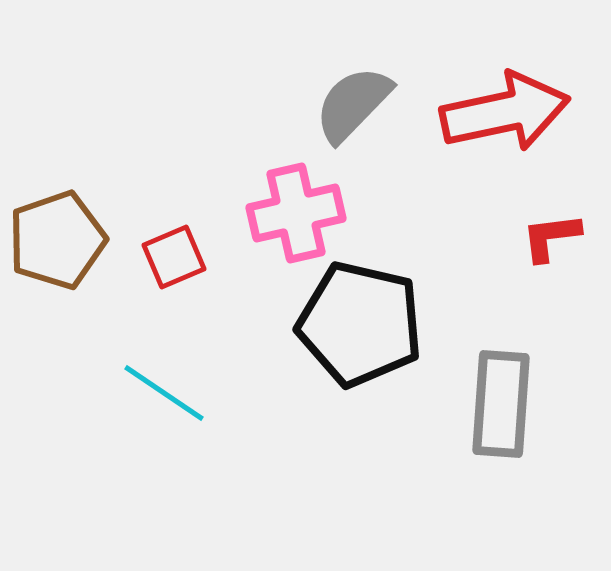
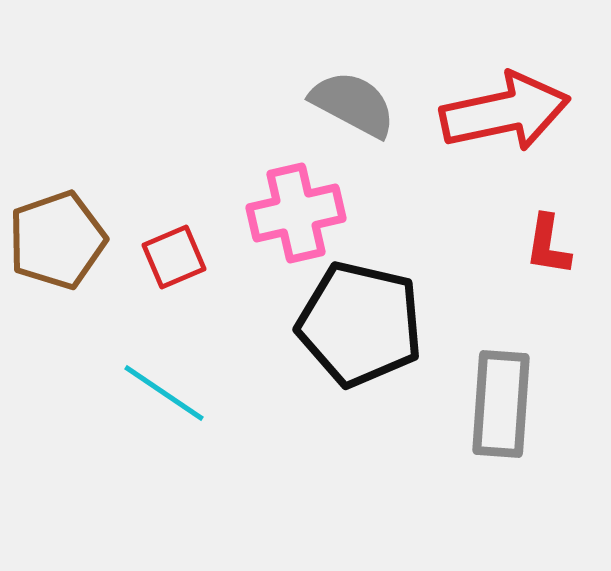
gray semicircle: rotated 74 degrees clockwise
red L-shape: moved 3 px left, 8 px down; rotated 74 degrees counterclockwise
